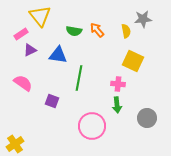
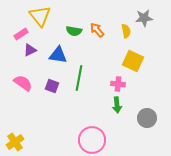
gray star: moved 1 px right, 1 px up
purple square: moved 15 px up
pink circle: moved 14 px down
yellow cross: moved 2 px up
